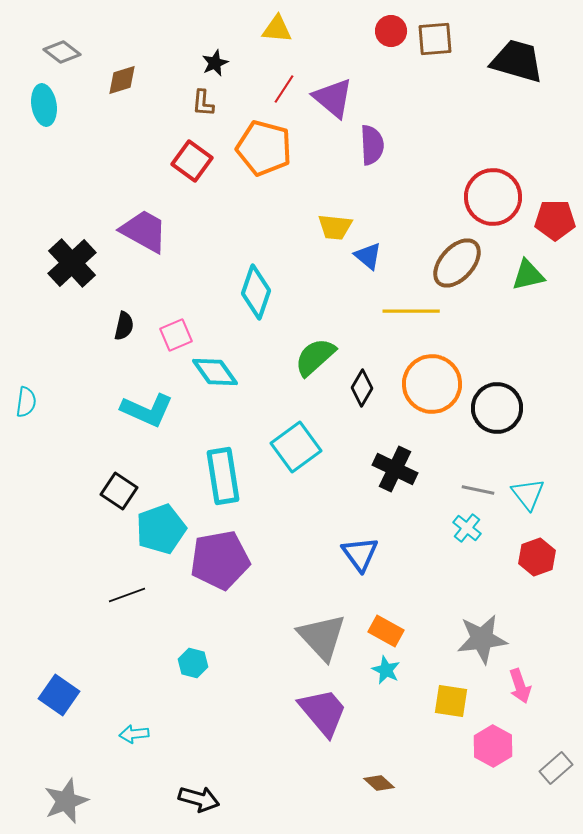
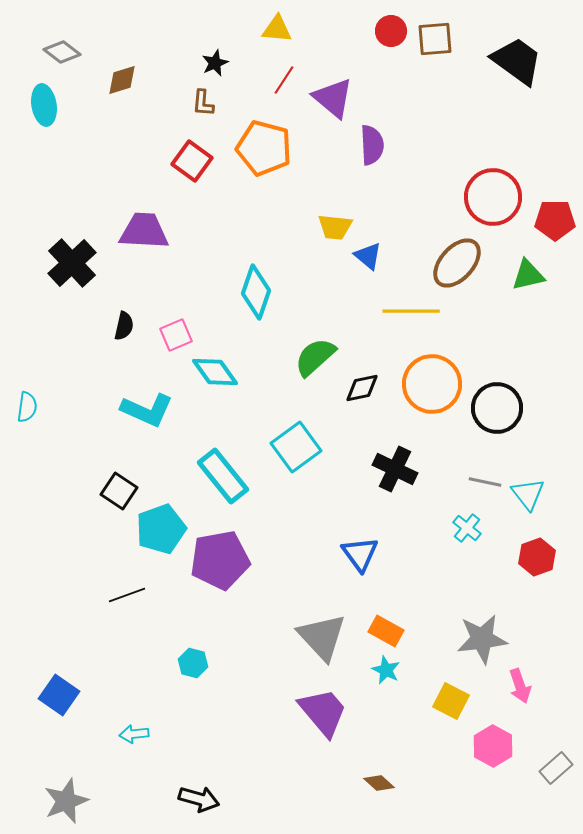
black trapezoid at (517, 61): rotated 20 degrees clockwise
red line at (284, 89): moved 9 px up
purple trapezoid at (144, 231): rotated 26 degrees counterclockwise
black diamond at (362, 388): rotated 48 degrees clockwise
cyan semicircle at (26, 402): moved 1 px right, 5 px down
cyan rectangle at (223, 476): rotated 30 degrees counterclockwise
gray line at (478, 490): moved 7 px right, 8 px up
yellow square at (451, 701): rotated 18 degrees clockwise
